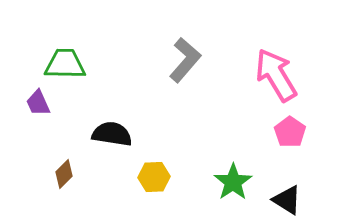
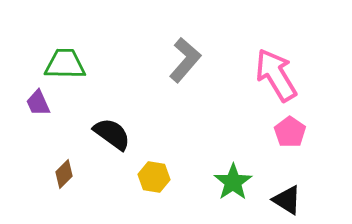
black semicircle: rotated 27 degrees clockwise
yellow hexagon: rotated 12 degrees clockwise
